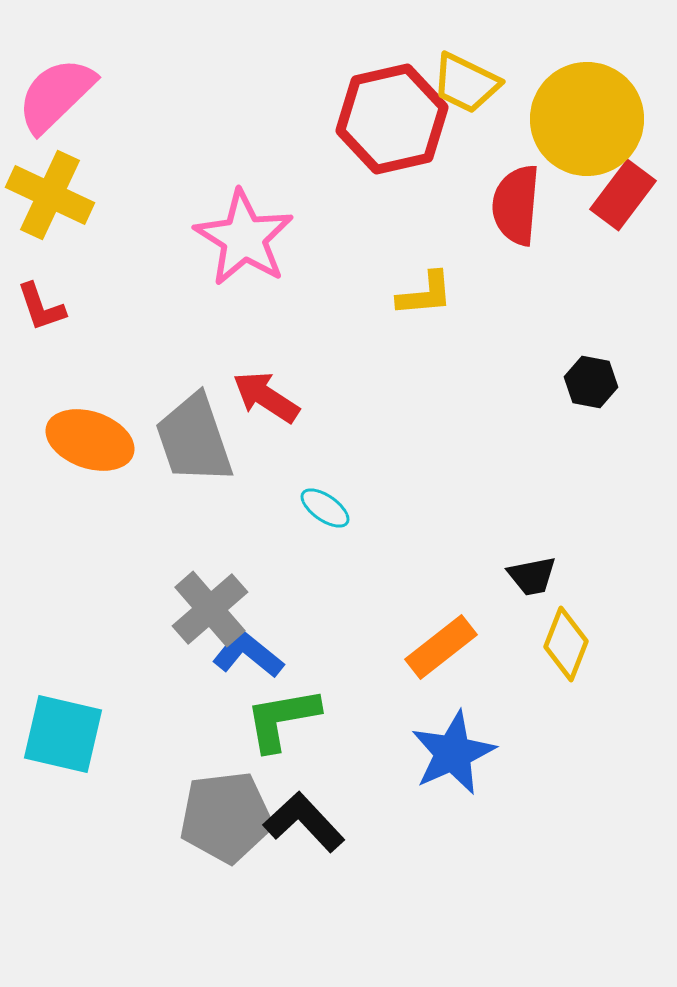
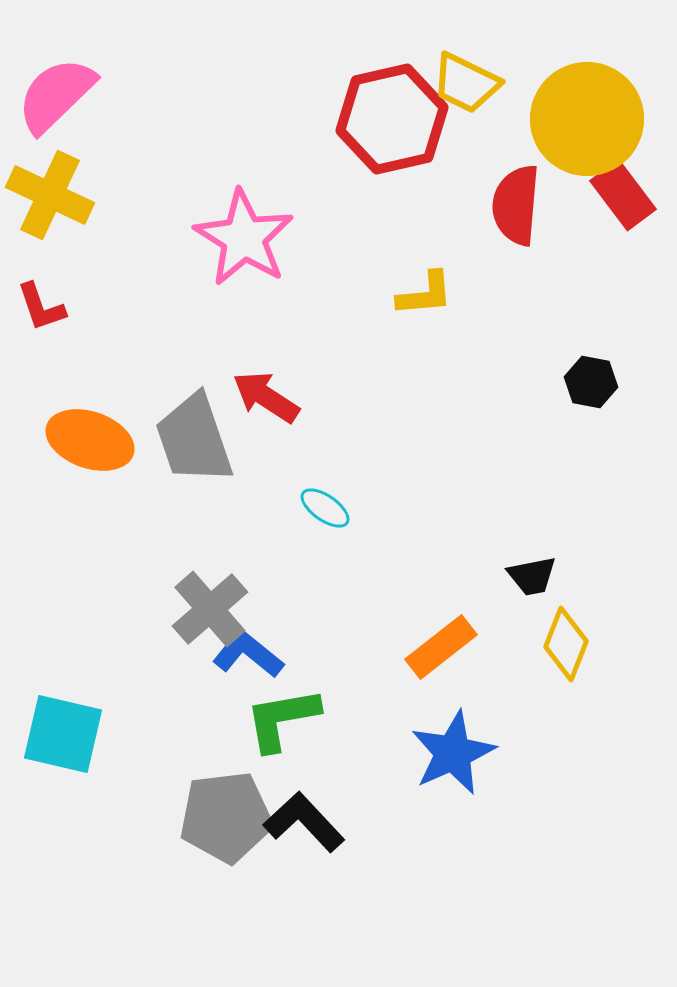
red rectangle: rotated 74 degrees counterclockwise
